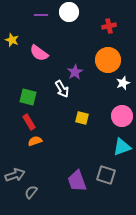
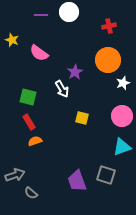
gray semicircle: moved 1 px down; rotated 88 degrees counterclockwise
